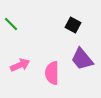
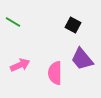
green line: moved 2 px right, 2 px up; rotated 14 degrees counterclockwise
pink semicircle: moved 3 px right
